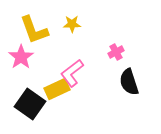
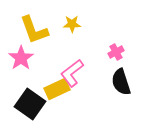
pink star: moved 1 px down
black semicircle: moved 8 px left
